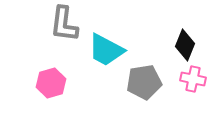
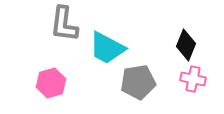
black diamond: moved 1 px right
cyan trapezoid: moved 1 px right, 2 px up
gray pentagon: moved 6 px left
